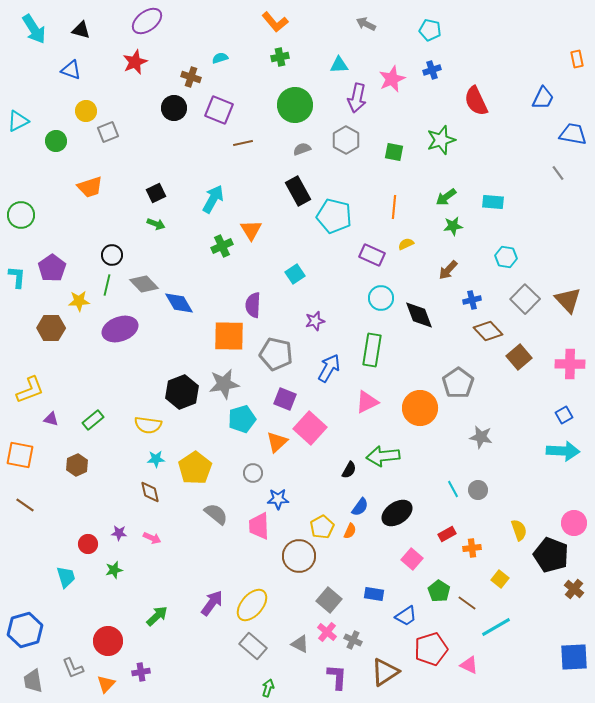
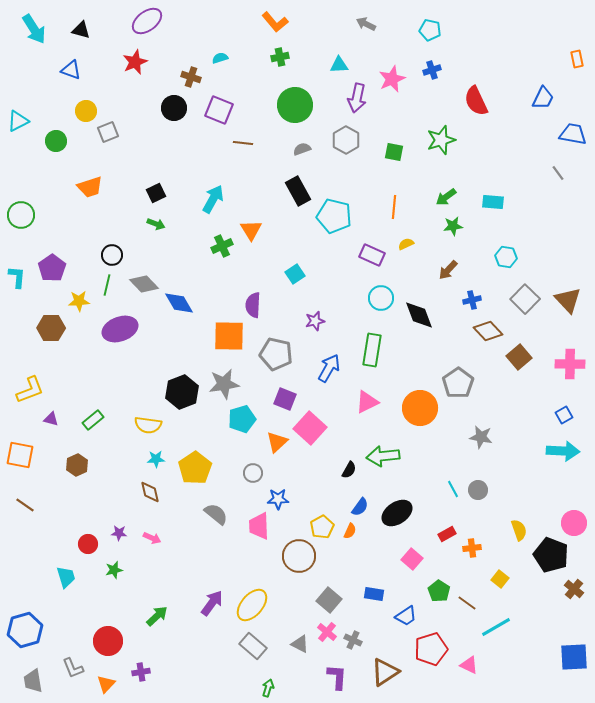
brown line at (243, 143): rotated 18 degrees clockwise
